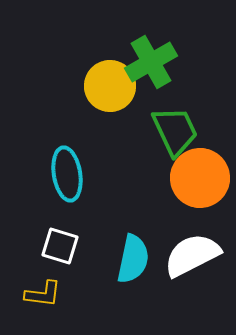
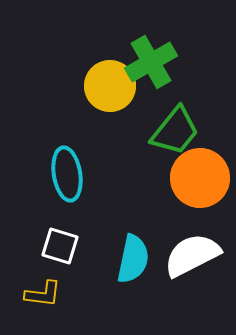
green trapezoid: rotated 64 degrees clockwise
